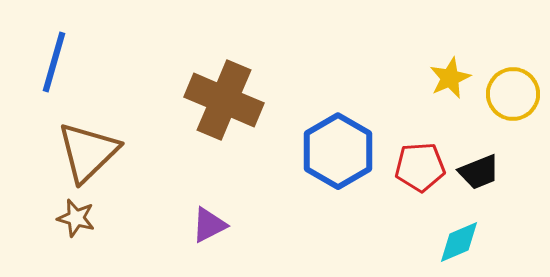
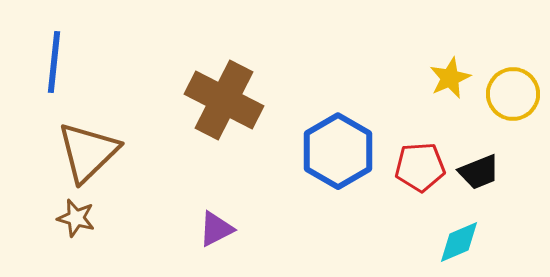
blue line: rotated 10 degrees counterclockwise
brown cross: rotated 4 degrees clockwise
purple triangle: moved 7 px right, 4 px down
